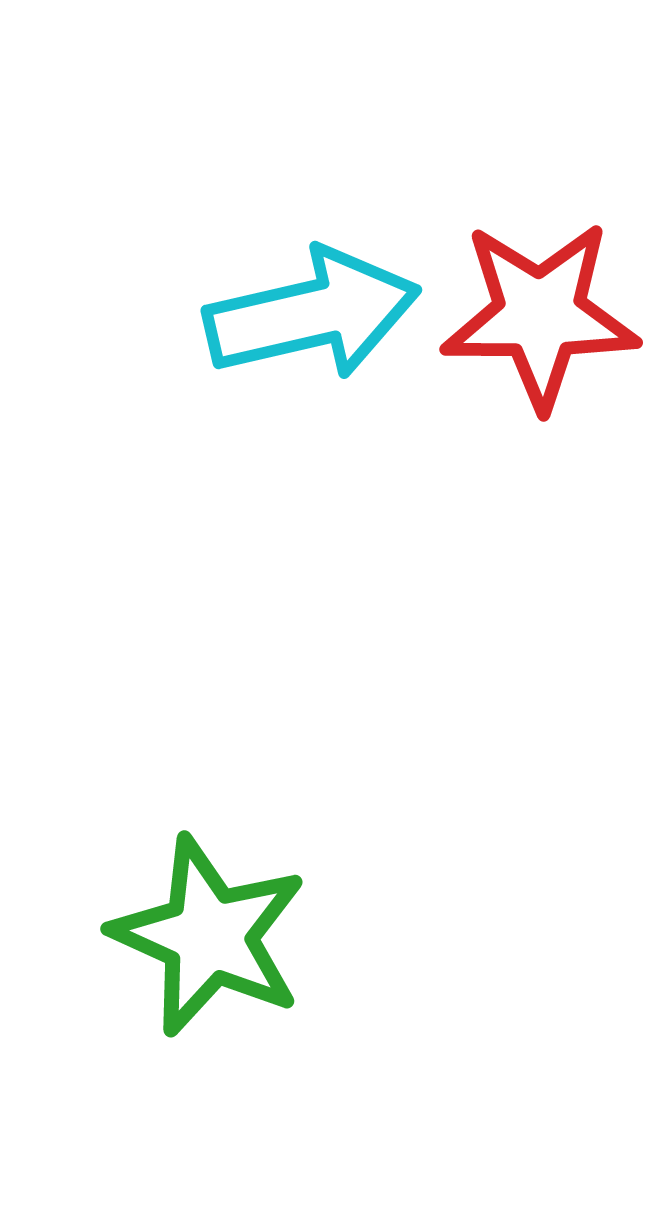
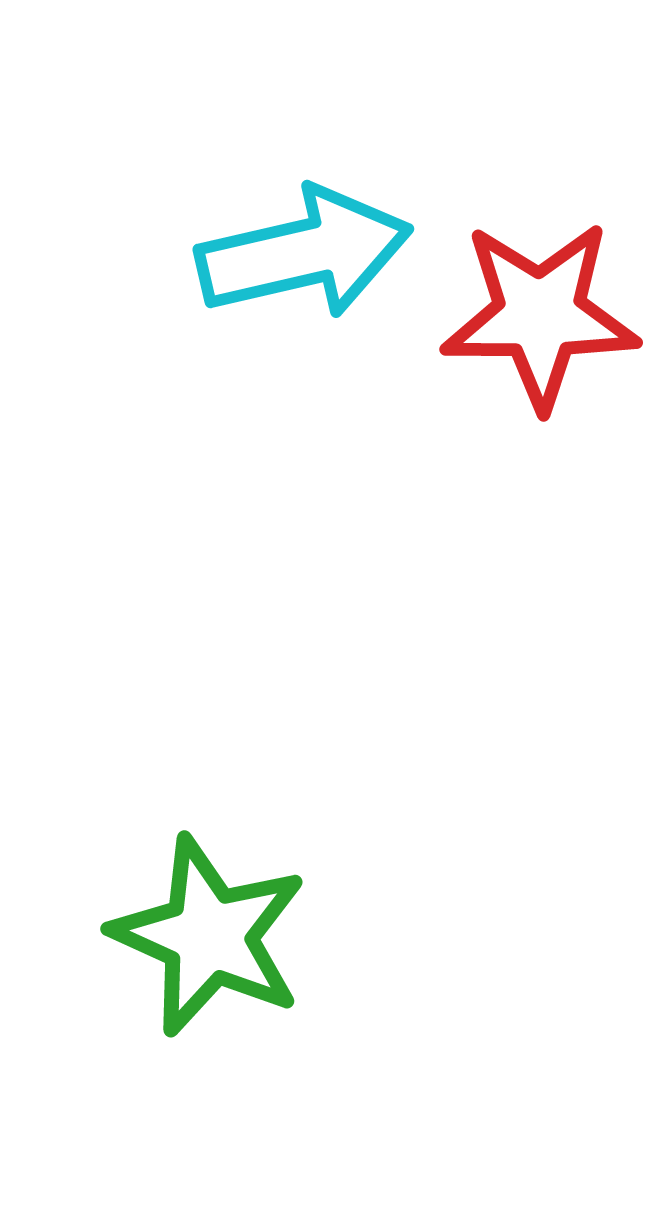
cyan arrow: moved 8 px left, 61 px up
